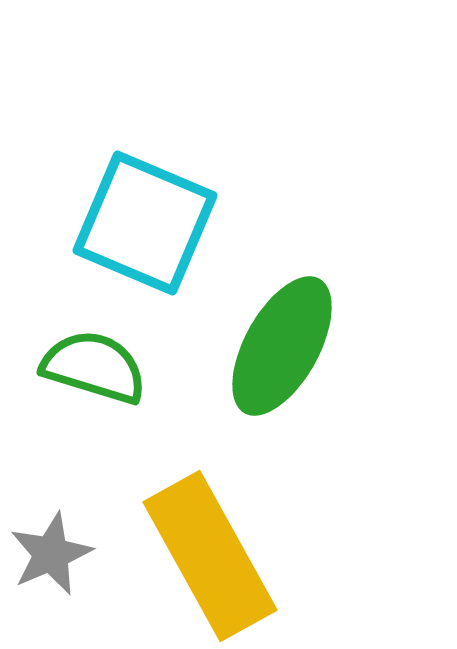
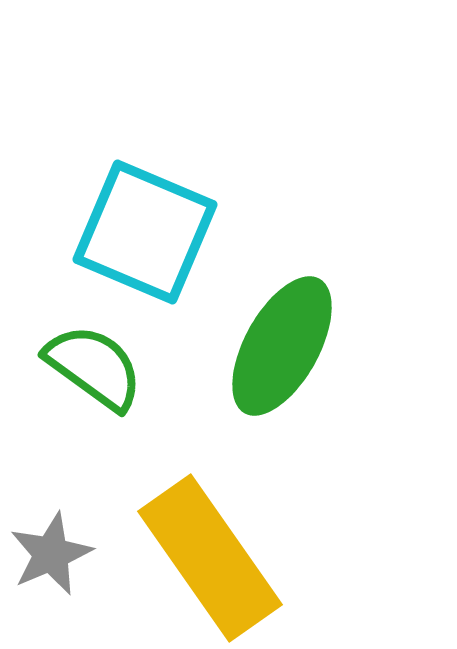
cyan square: moved 9 px down
green semicircle: rotated 19 degrees clockwise
yellow rectangle: moved 2 px down; rotated 6 degrees counterclockwise
